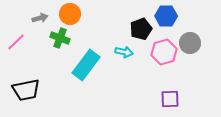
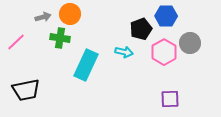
gray arrow: moved 3 px right, 1 px up
green cross: rotated 12 degrees counterclockwise
pink hexagon: rotated 15 degrees counterclockwise
cyan rectangle: rotated 12 degrees counterclockwise
